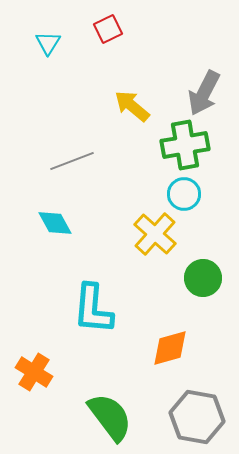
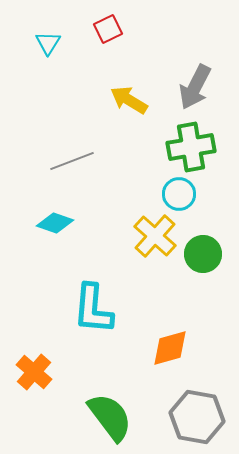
gray arrow: moved 9 px left, 6 px up
yellow arrow: moved 3 px left, 6 px up; rotated 9 degrees counterclockwise
green cross: moved 6 px right, 2 px down
cyan circle: moved 5 px left
cyan diamond: rotated 42 degrees counterclockwise
yellow cross: moved 2 px down
green circle: moved 24 px up
orange cross: rotated 9 degrees clockwise
